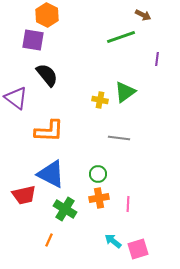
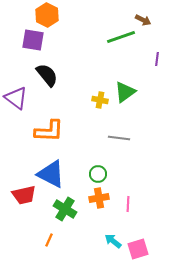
brown arrow: moved 5 px down
